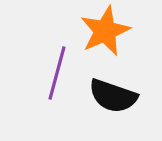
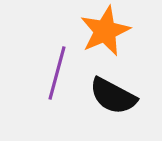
black semicircle: rotated 9 degrees clockwise
